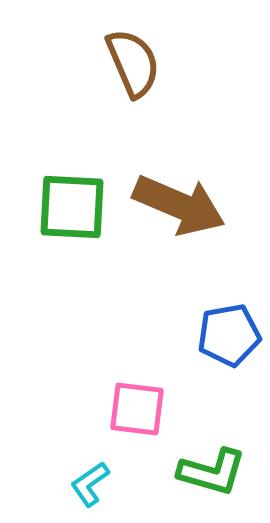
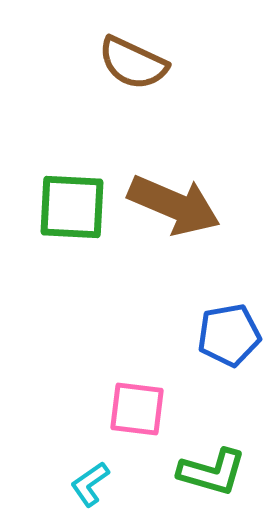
brown semicircle: rotated 138 degrees clockwise
brown arrow: moved 5 px left
